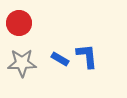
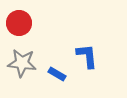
blue rectangle: moved 3 px left, 15 px down
gray star: rotated 8 degrees clockwise
